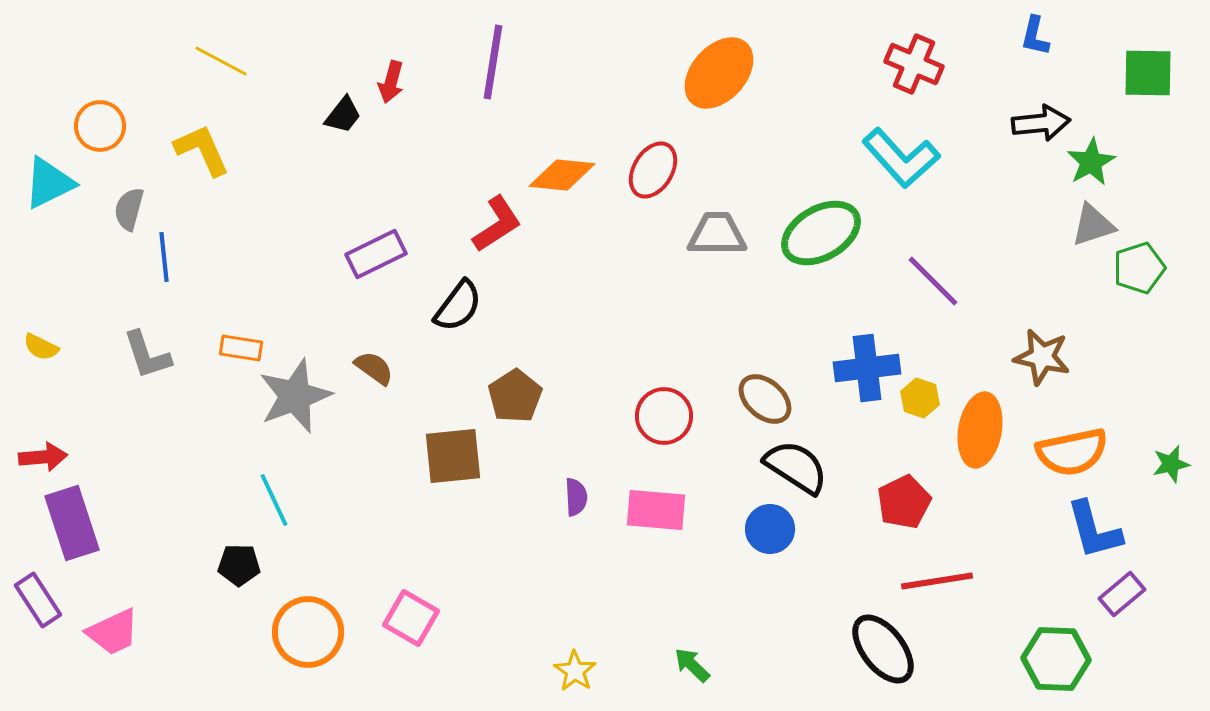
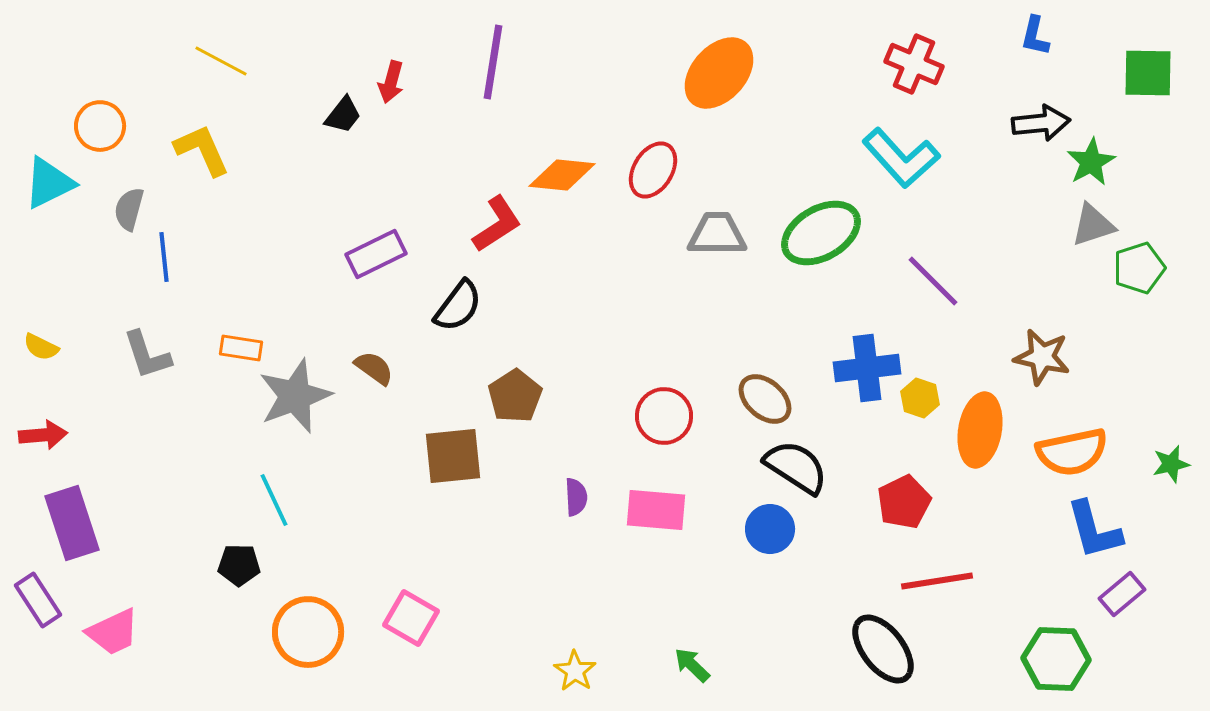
red arrow at (43, 457): moved 22 px up
